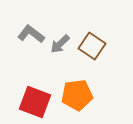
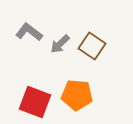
gray L-shape: moved 2 px left, 2 px up
orange pentagon: rotated 12 degrees clockwise
